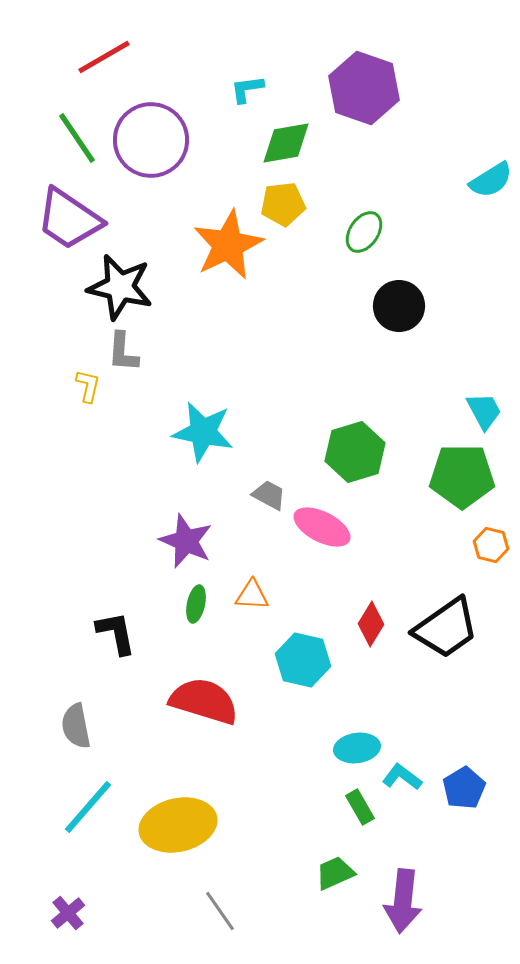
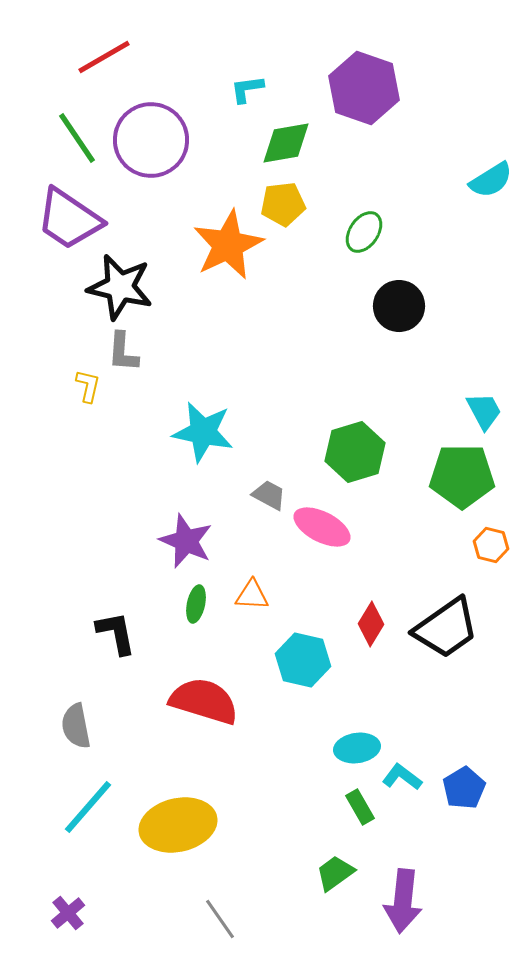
green trapezoid at (335, 873): rotated 12 degrees counterclockwise
gray line at (220, 911): moved 8 px down
